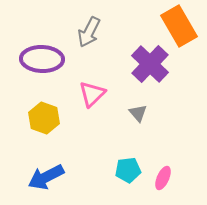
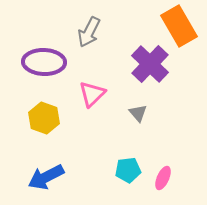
purple ellipse: moved 2 px right, 3 px down
